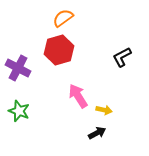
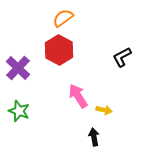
red hexagon: rotated 16 degrees counterclockwise
purple cross: rotated 15 degrees clockwise
black arrow: moved 3 px left, 4 px down; rotated 72 degrees counterclockwise
